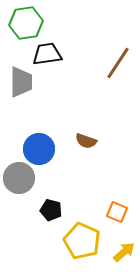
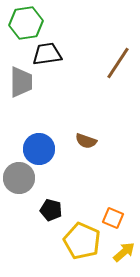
orange square: moved 4 px left, 6 px down
